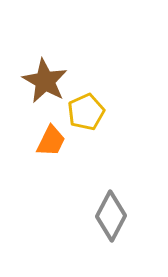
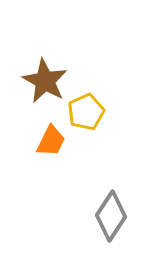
gray diamond: rotated 6 degrees clockwise
